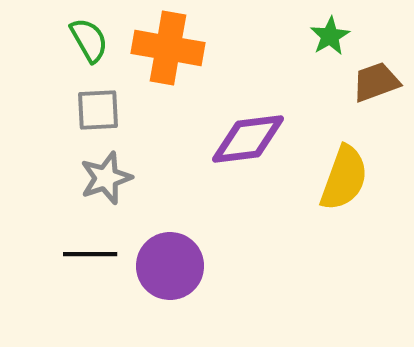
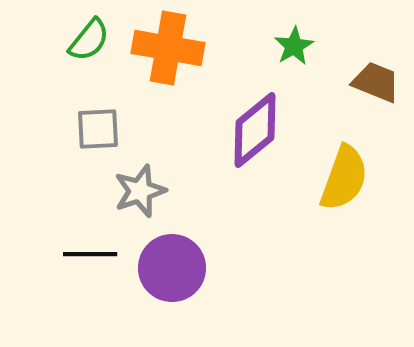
green star: moved 36 px left, 10 px down
green semicircle: rotated 69 degrees clockwise
brown trapezoid: rotated 42 degrees clockwise
gray square: moved 19 px down
purple diamond: moved 7 px right, 9 px up; rotated 32 degrees counterclockwise
gray star: moved 34 px right, 13 px down
purple circle: moved 2 px right, 2 px down
